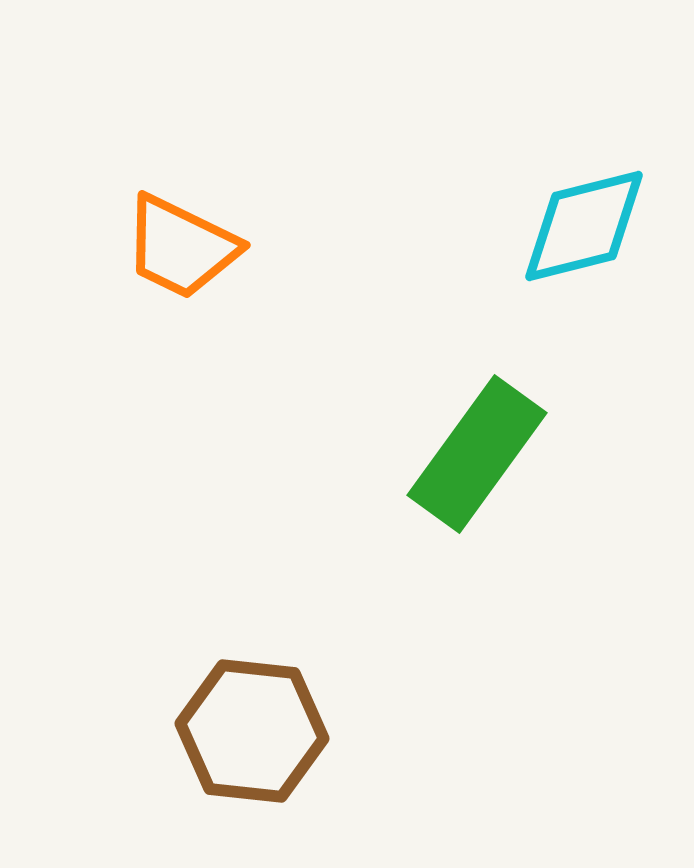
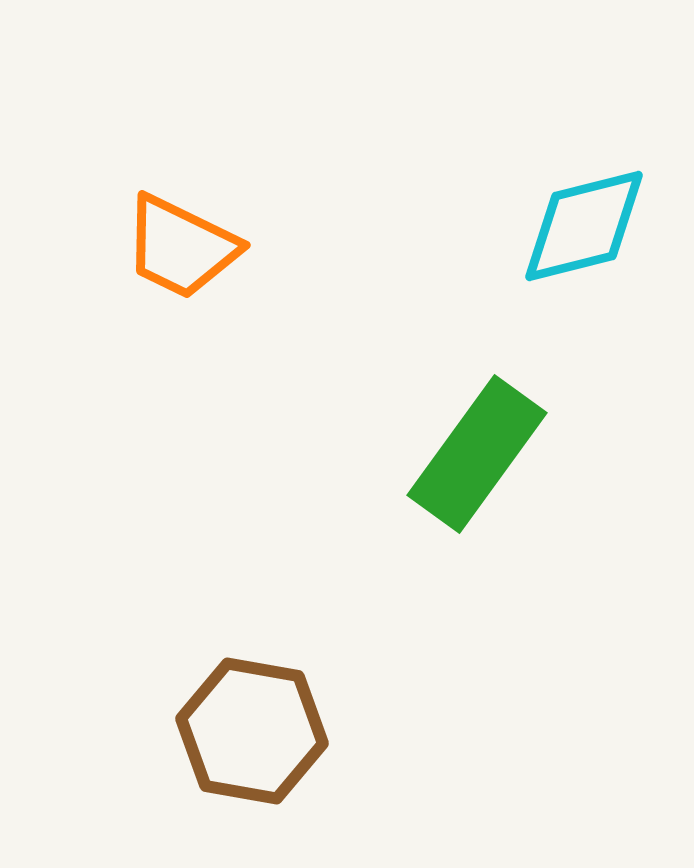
brown hexagon: rotated 4 degrees clockwise
